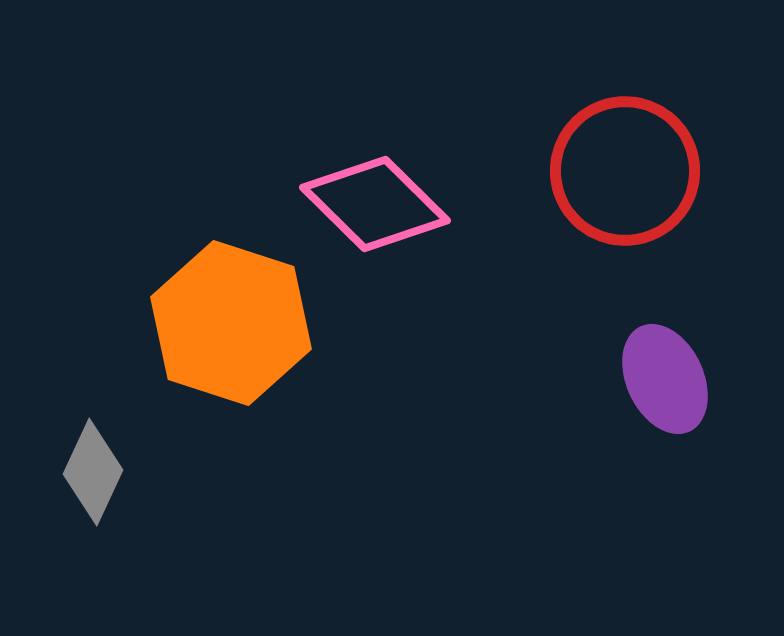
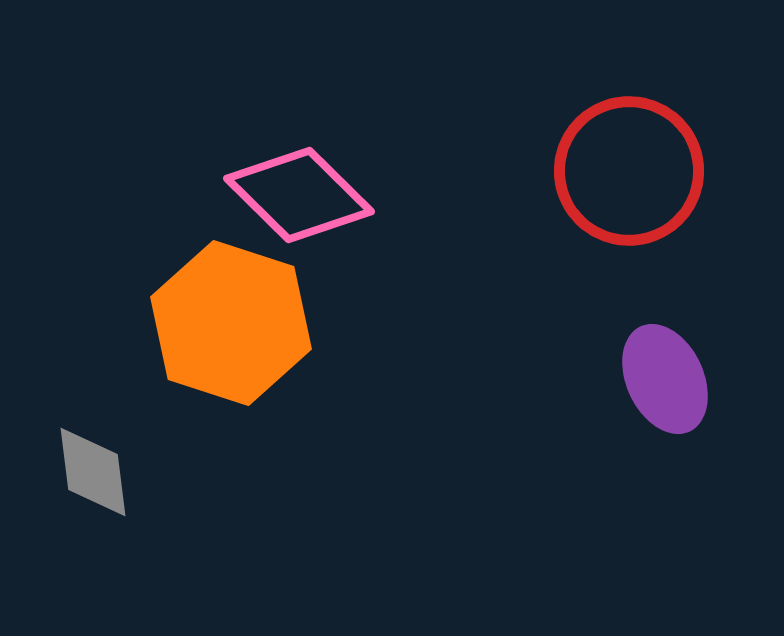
red circle: moved 4 px right
pink diamond: moved 76 px left, 9 px up
gray diamond: rotated 32 degrees counterclockwise
